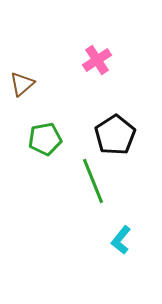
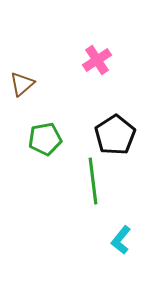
green line: rotated 15 degrees clockwise
